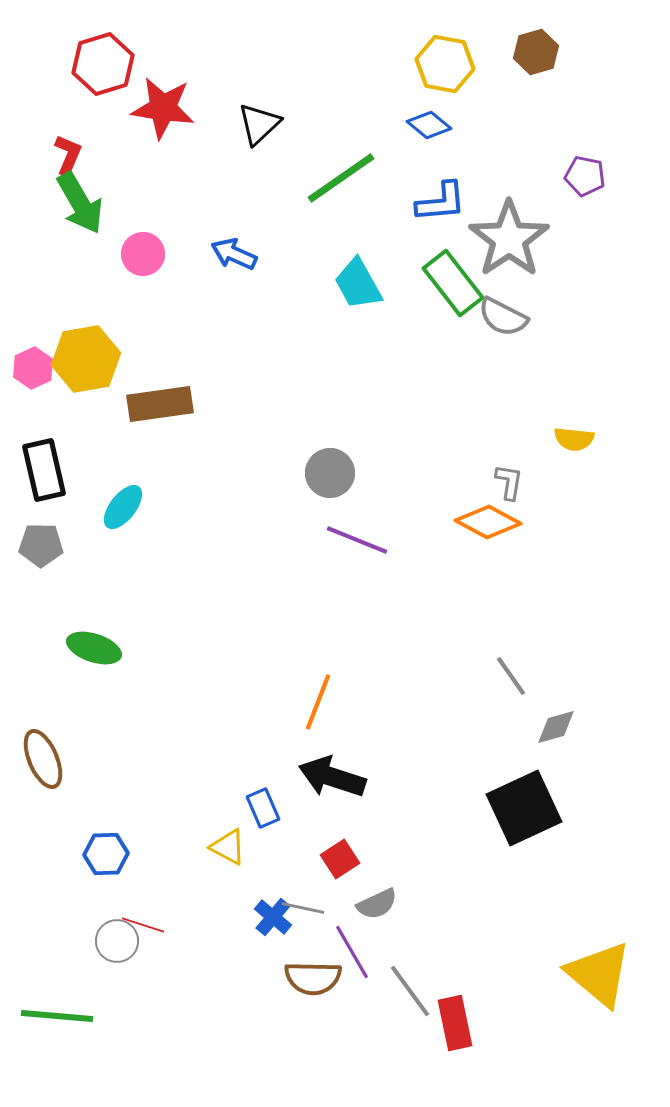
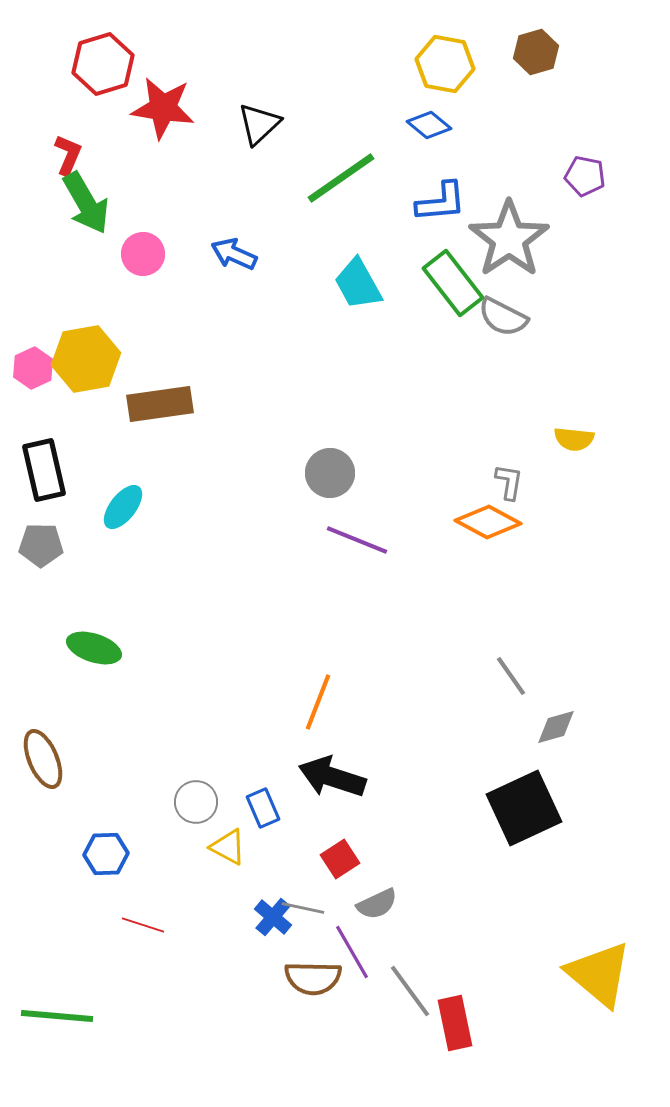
green arrow at (80, 203): moved 6 px right
gray circle at (117, 941): moved 79 px right, 139 px up
